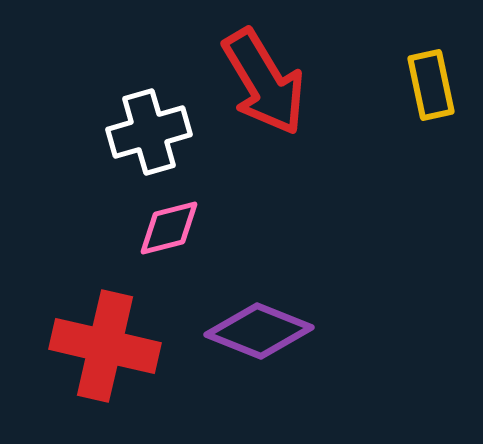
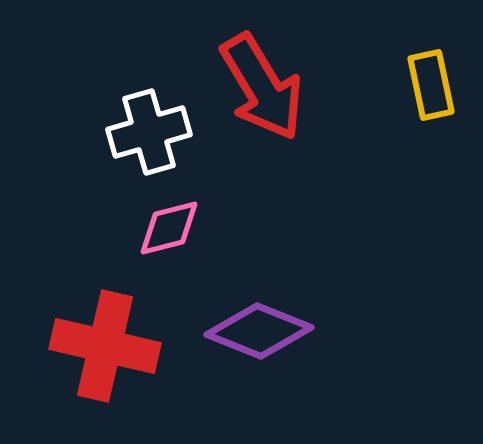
red arrow: moved 2 px left, 5 px down
